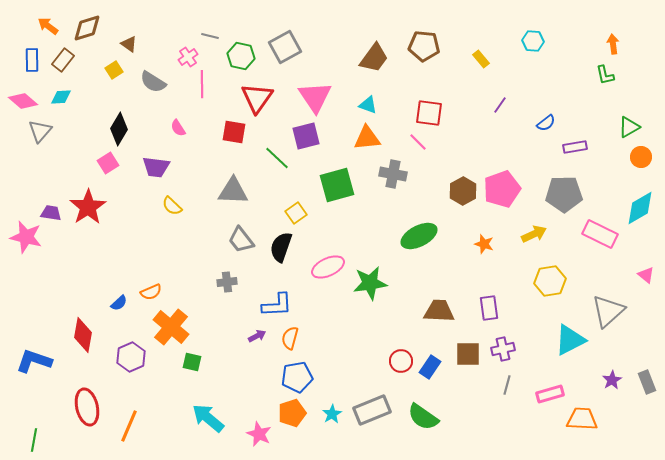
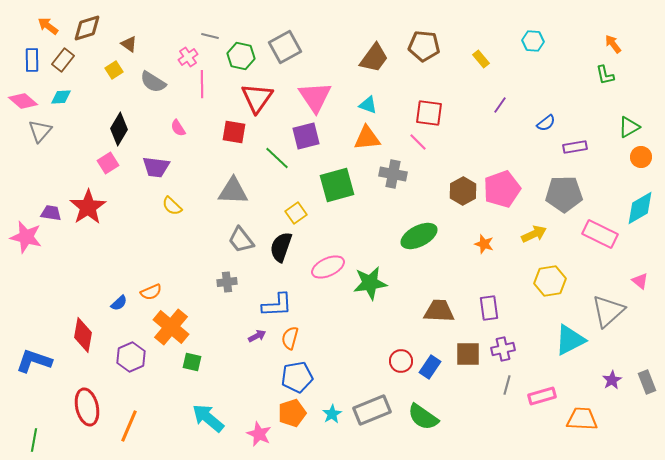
orange arrow at (613, 44): rotated 30 degrees counterclockwise
pink triangle at (646, 275): moved 6 px left, 6 px down
pink rectangle at (550, 394): moved 8 px left, 2 px down
